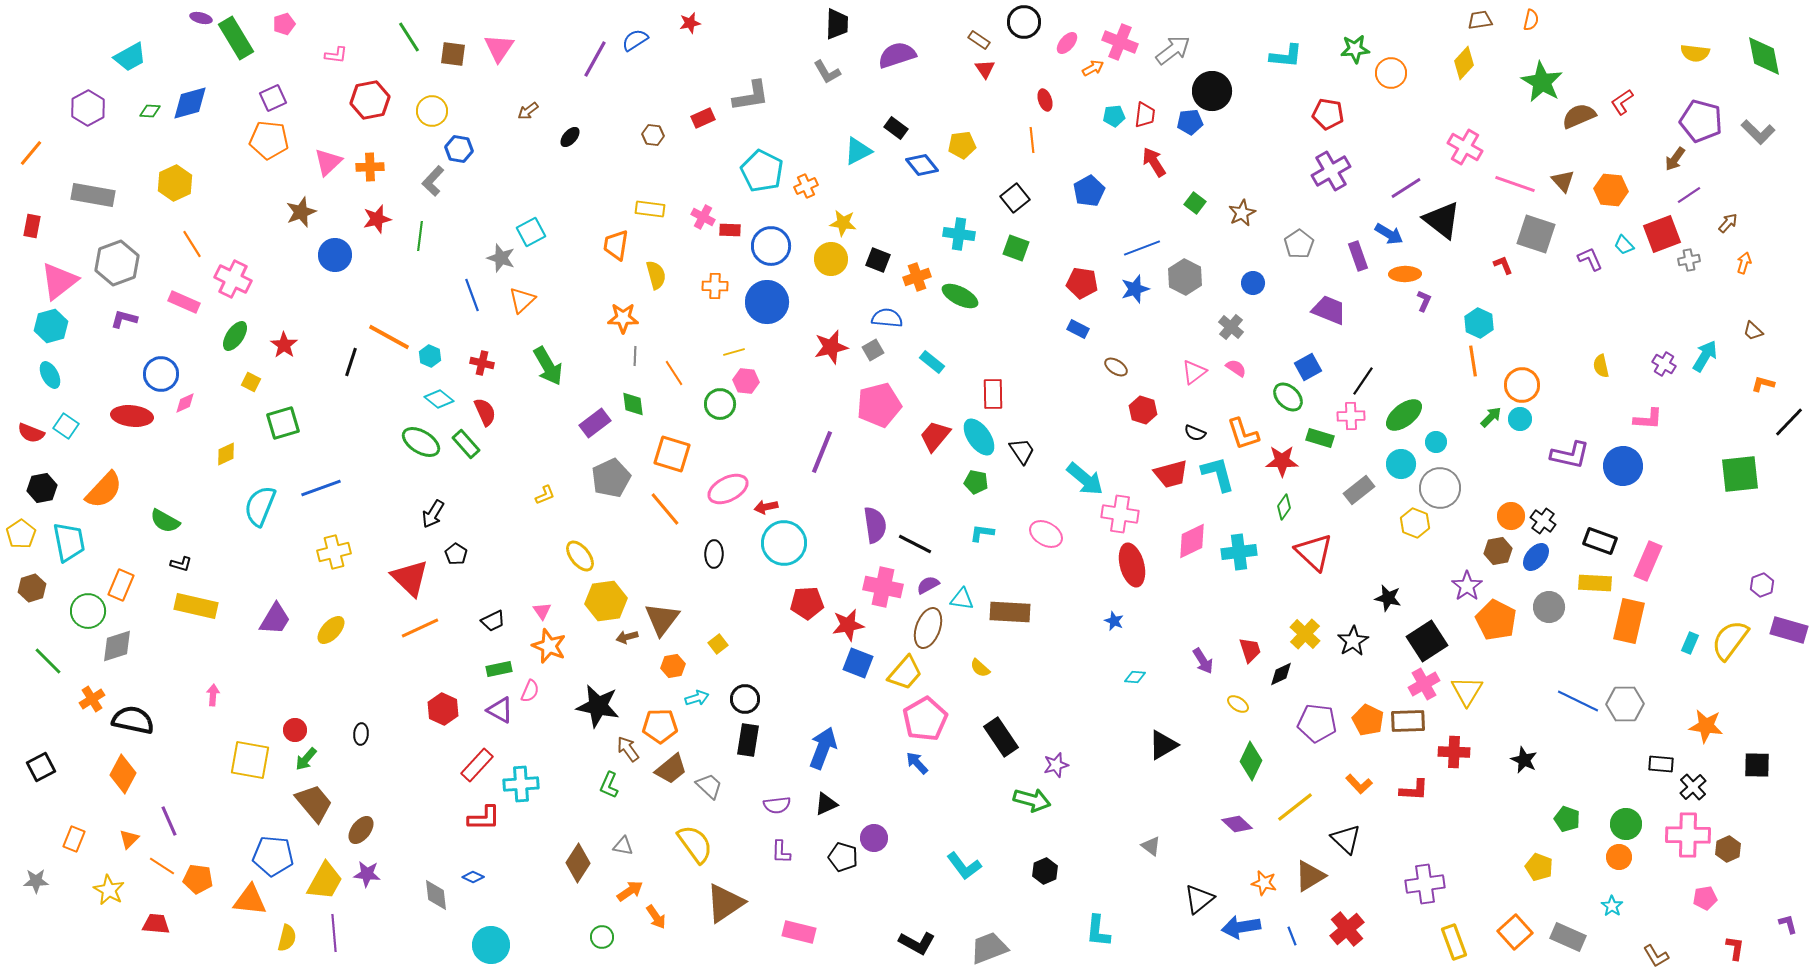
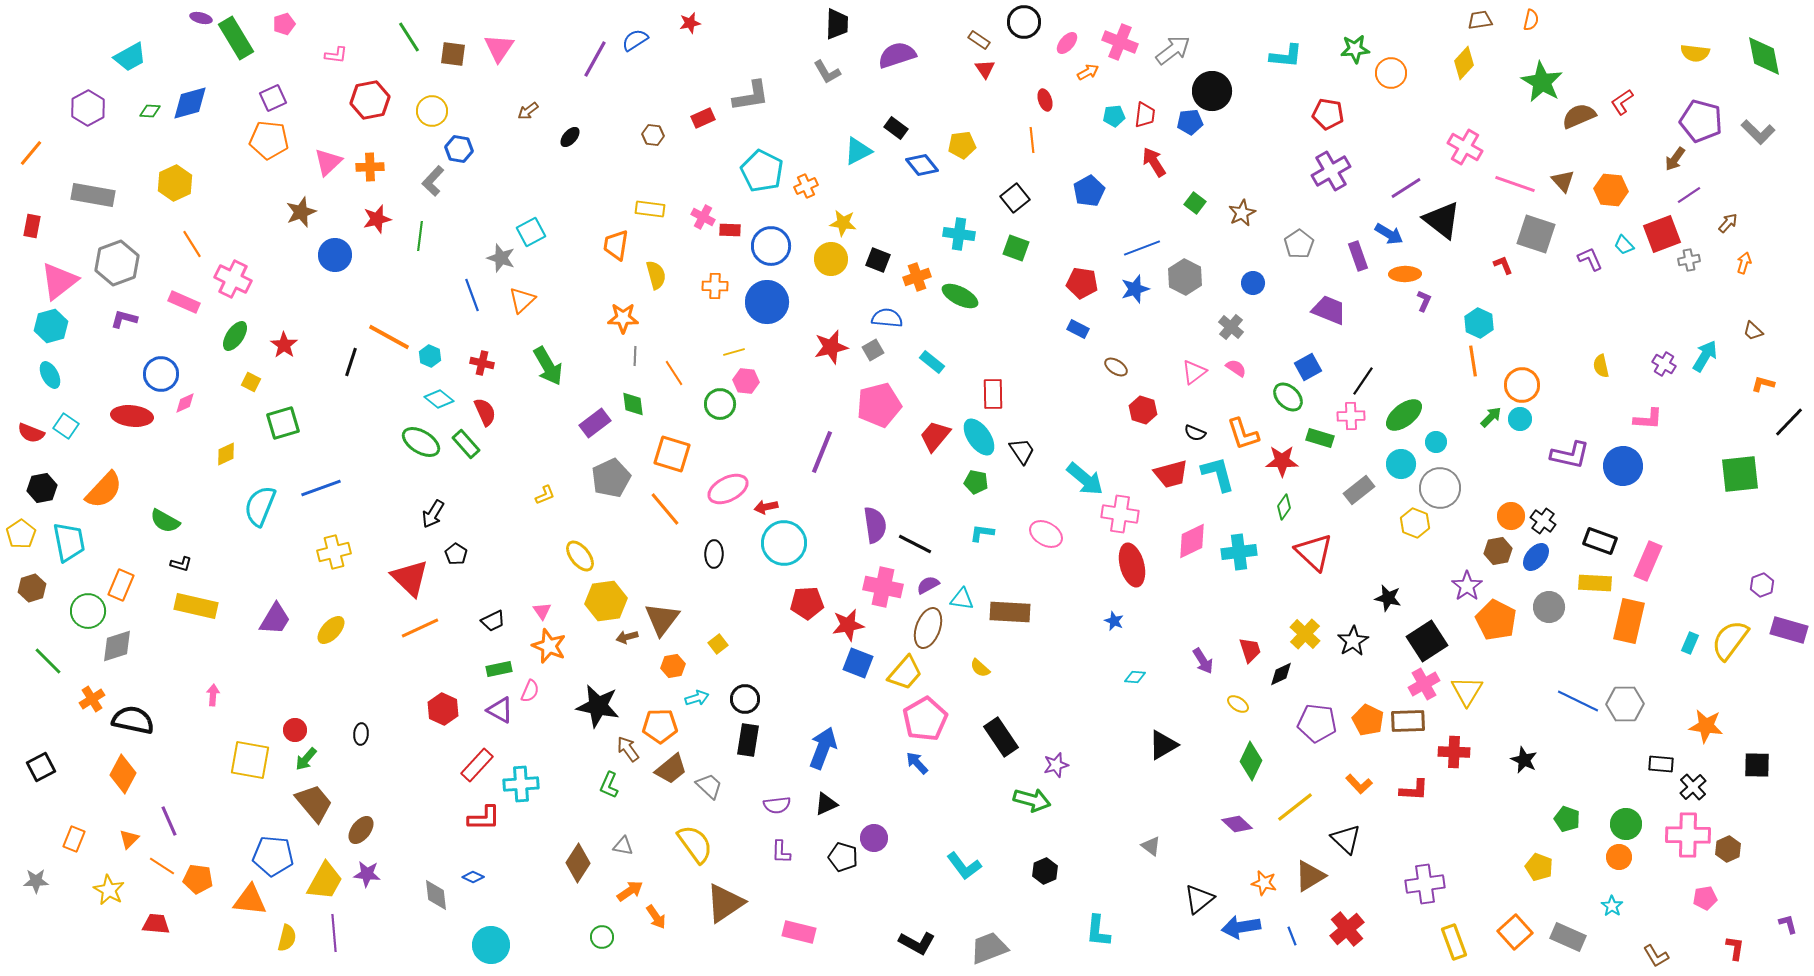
orange arrow at (1093, 68): moved 5 px left, 4 px down
